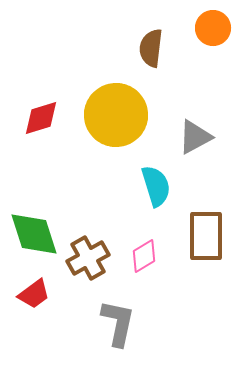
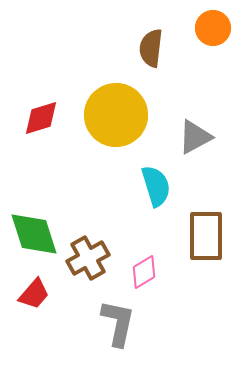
pink diamond: moved 16 px down
red trapezoid: rotated 12 degrees counterclockwise
